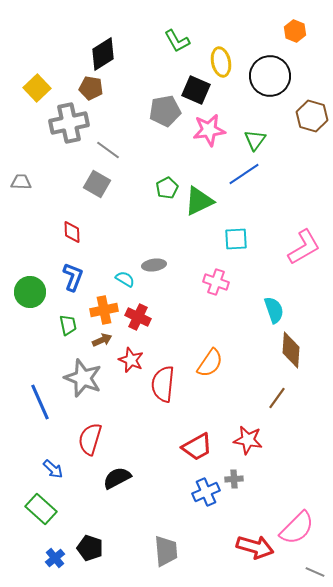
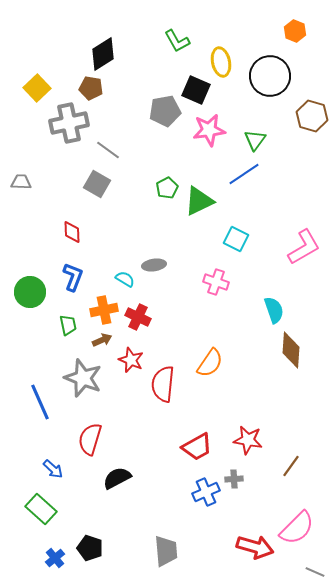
cyan square at (236, 239): rotated 30 degrees clockwise
brown line at (277, 398): moved 14 px right, 68 px down
